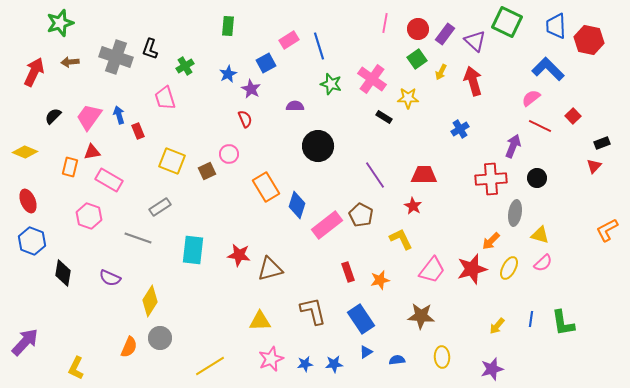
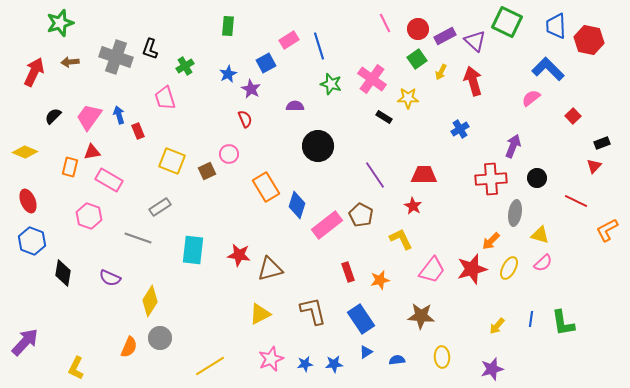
pink line at (385, 23): rotated 36 degrees counterclockwise
purple rectangle at (445, 34): moved 2 px down; rotated 25 degrees clockwise
red line at (540, 126): moved 36 px right, 75 px down
yellow triangle at (260, 321): moved 7 px up; rotated 25 degrees counterclockwise
